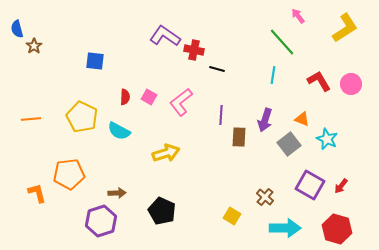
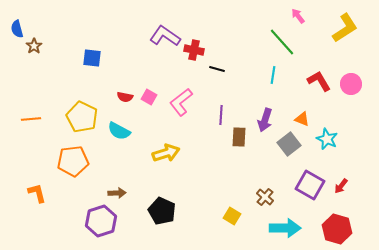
blue square: moved 3 px left, 3 px up
red semicircle: rotated 98 degrees clockwise
orange pentagon: moved 4 px right, 13 px up
